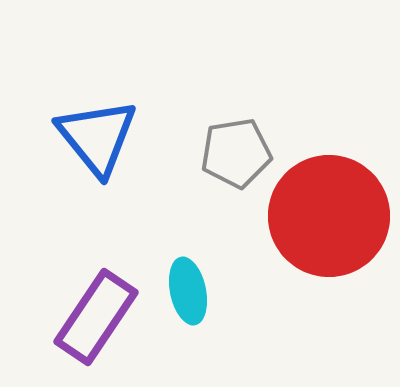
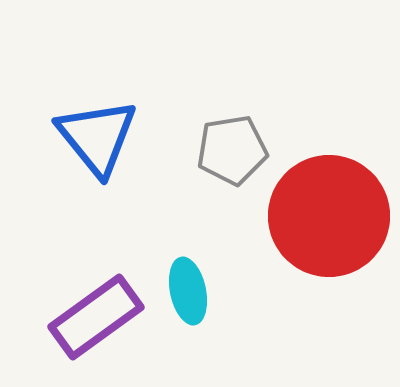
gray pentagon: moved 4 px left, 3 px up
purple rectangle: rotated 20 degrees clockwise
